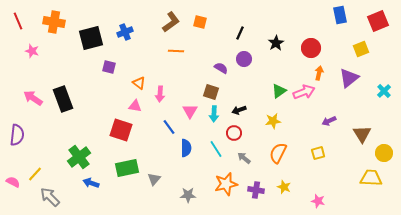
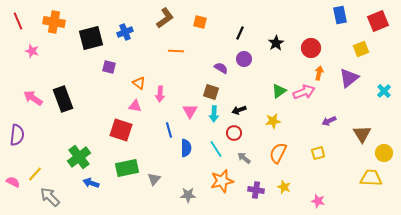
brown L-shape at (171, 22): moved 6 px left, 4 px up
blue line at (169, 127): moved 3 px down; rotated 21 degrees clockwise
orange star at (226, 184): moved 4 px left, 3 px up
